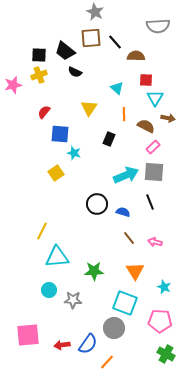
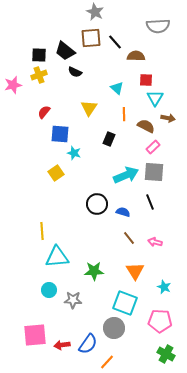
yellow line at (42, 231): rotated 30 degrees counterclockwise
pink square at (28, 335): moved 7 px right
